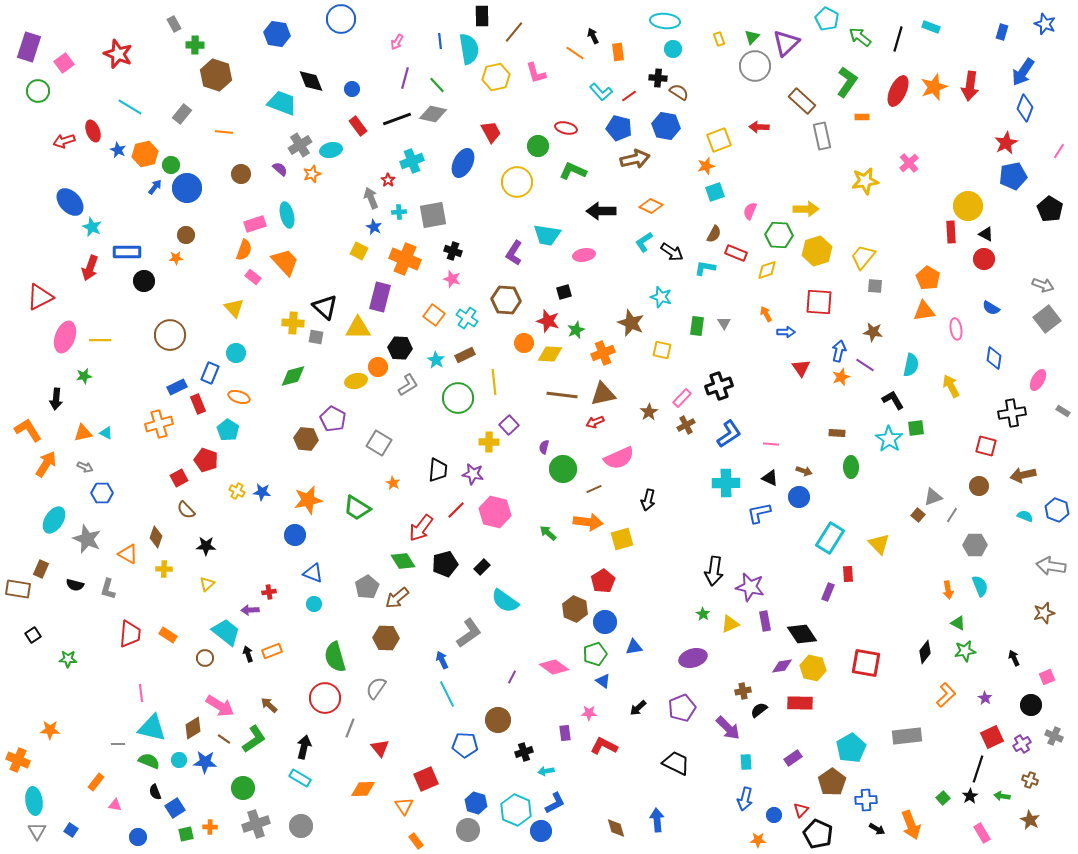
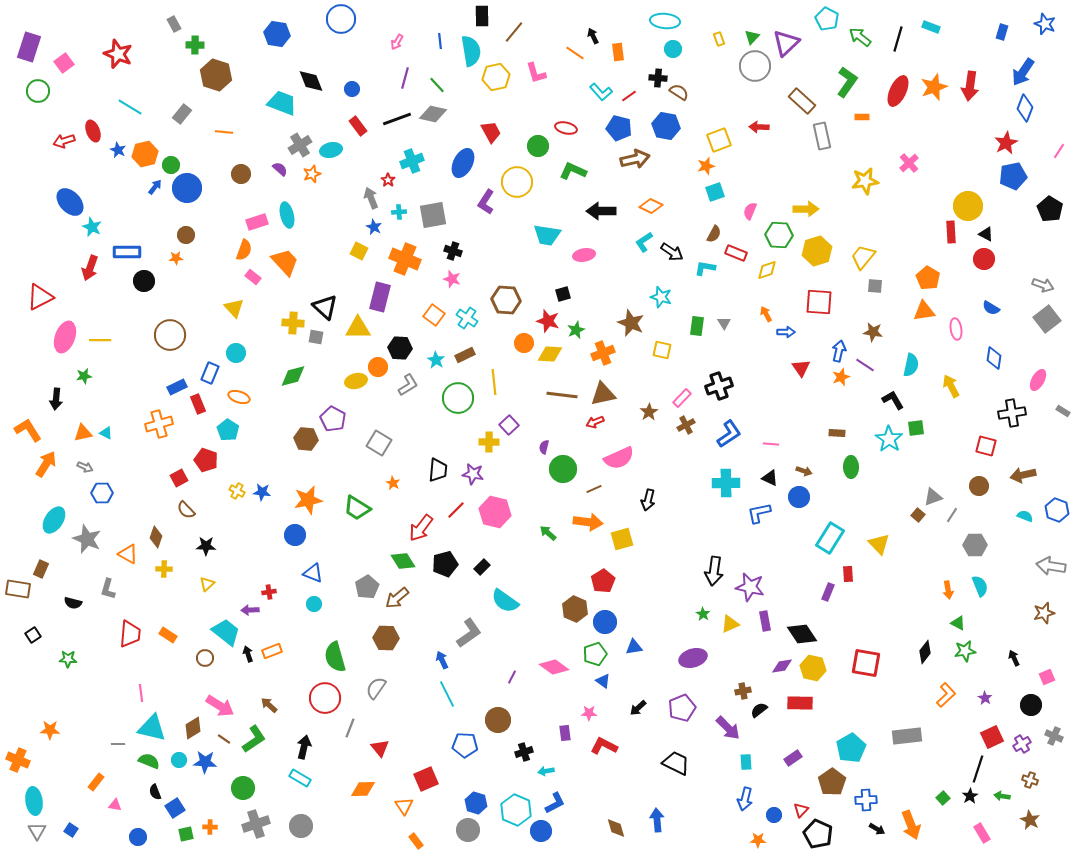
cyan semicircle at (469, 49): moved 2 px right, 2 px down
pink rectangle at (255, 224): moved 2 px right, 2 px up
purple L-shape at (514, 253): moved 28 px left, 51 px up
black square at (564, 292): moved 1 px left, 2 px down
black semicircle at (75, 585): moved 2 px left, 18 px down
